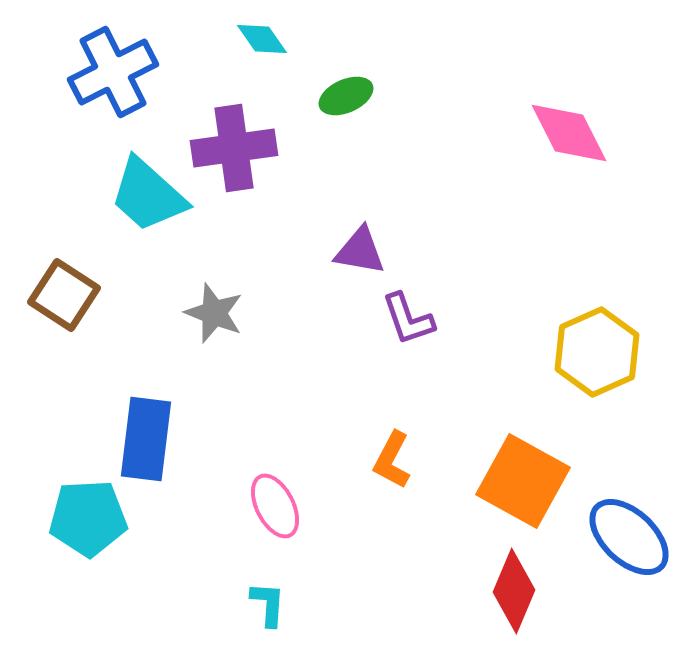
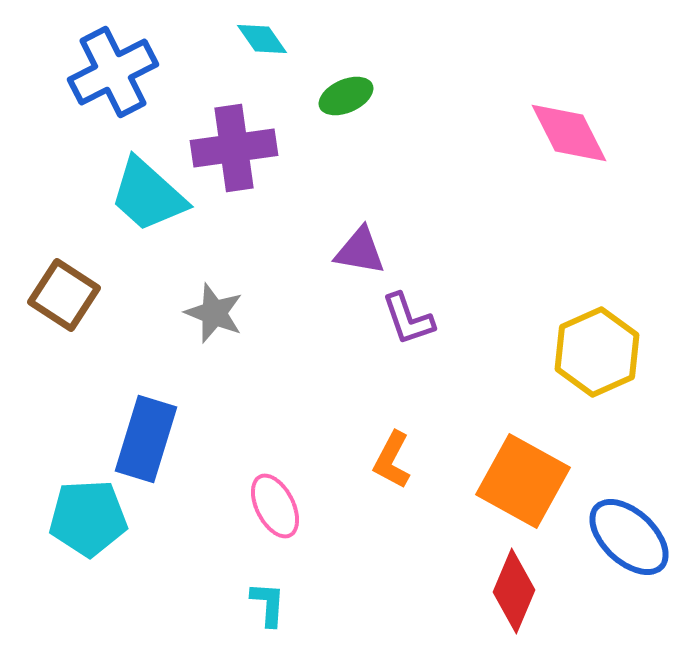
blue rectangle: rotated 10 degrees clockwise
